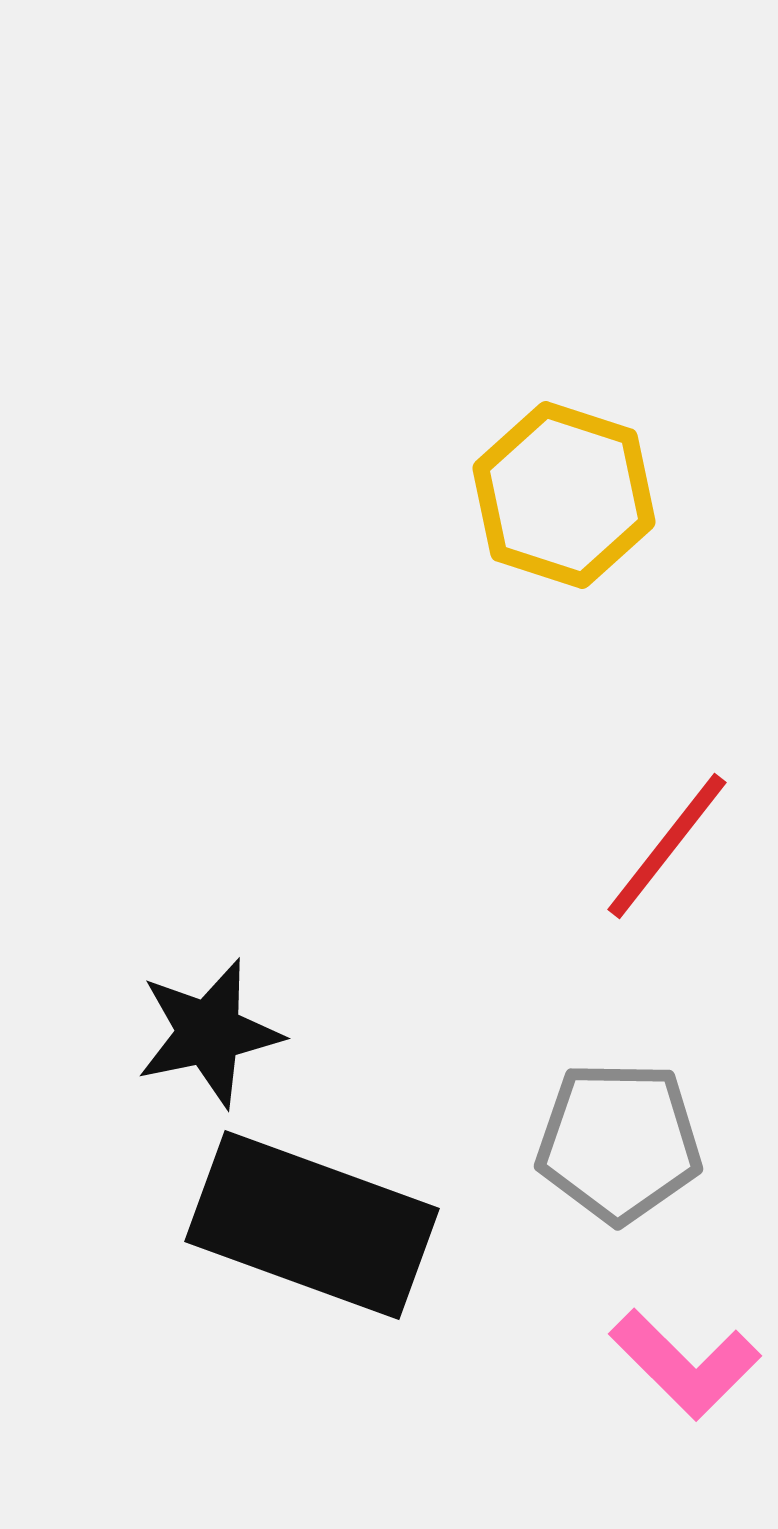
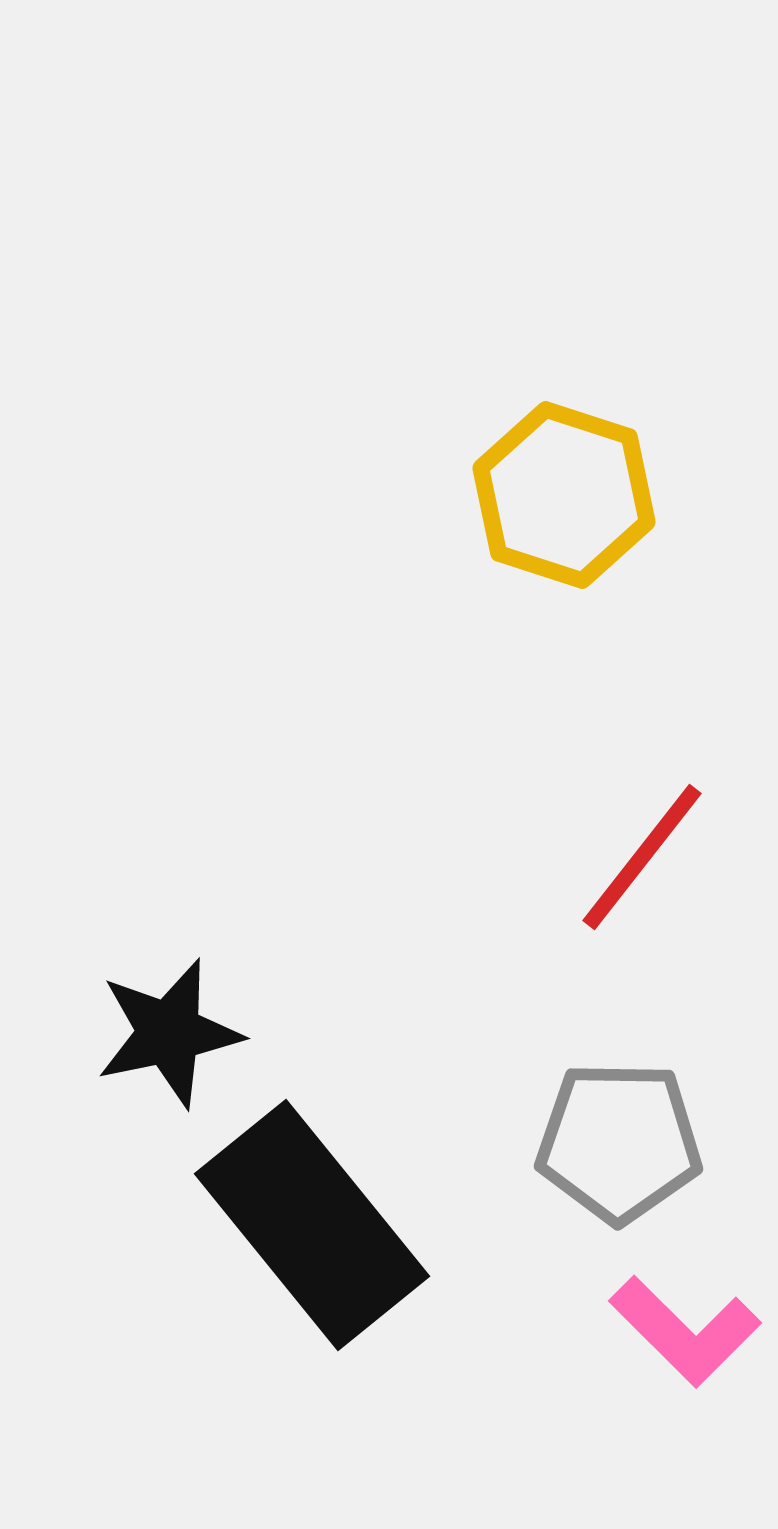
red line: moved 25 px left, 11 px down
black star: moved 40 px left
black rectangle: rotated 31 degrees clockwise
pink L-shape: moved 33 px up
